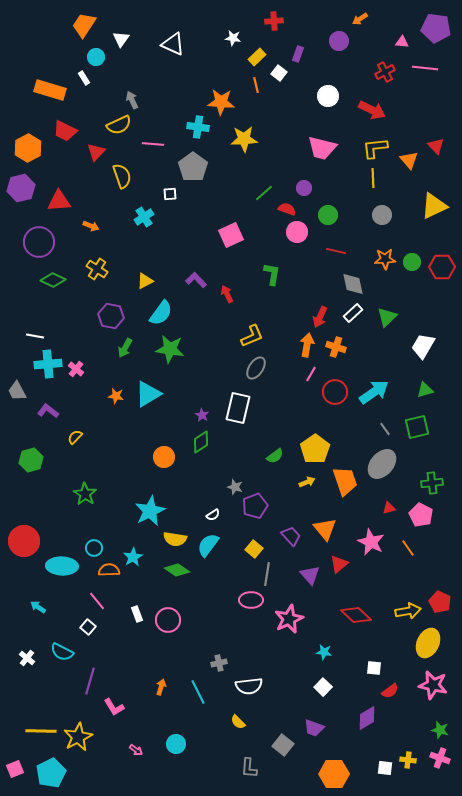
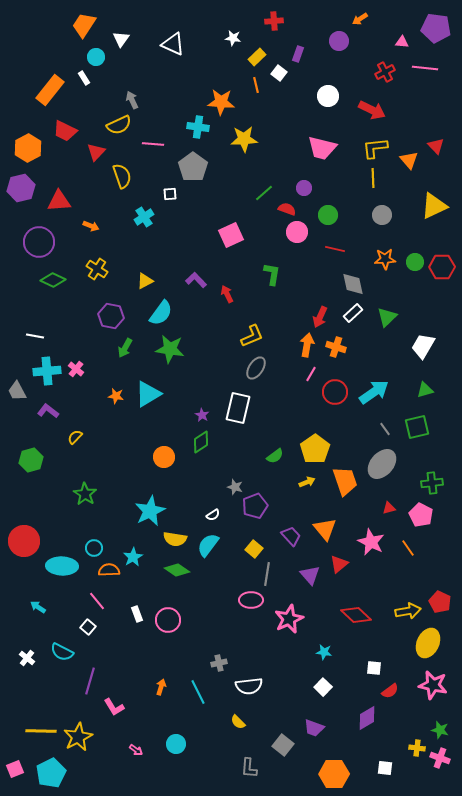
orange rectangle at (50, 90): rotated 68 degrees counterclockwise
red line at (336, 251): moved 1 px left, 2 px up
green circle at (412, 262): moved 3 px right
cyan cross at (48, 364): moved 1 px left, 7 px down
yellow cross at (408, 760): moved 9 px right, 12 px up
